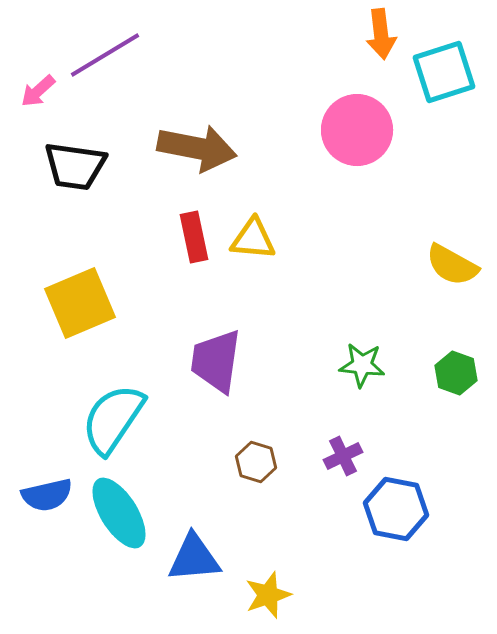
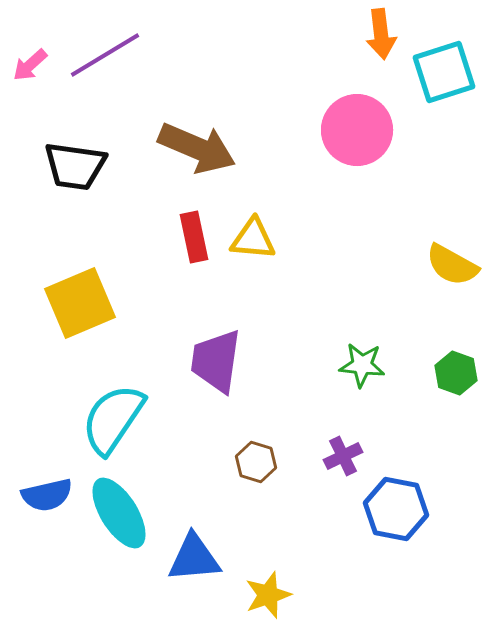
pink arrow: moved 8 px left, 26 px up
brown arrow: rotated 12 degrees clockwise
